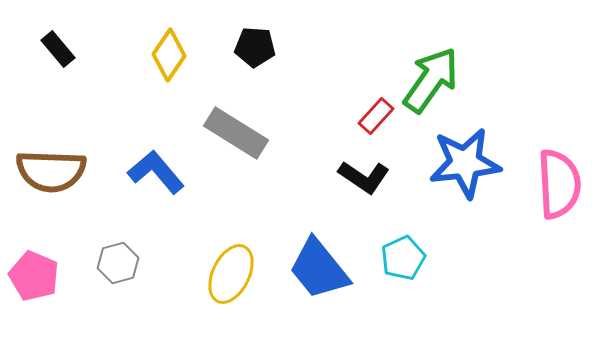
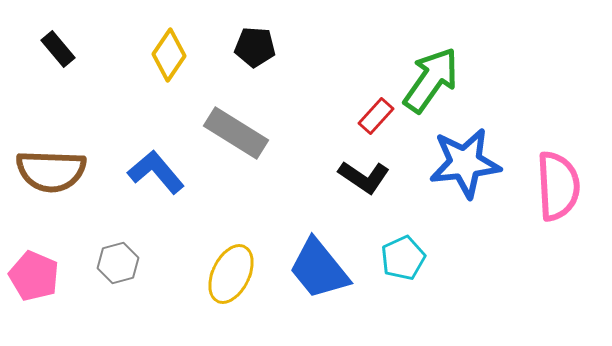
pink semicircle: moved 1 px left, 2 px down
